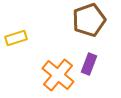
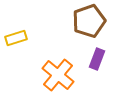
brown pentagon: moved 1 px down
purple rectangle: moved 8 px right, 5 px up
